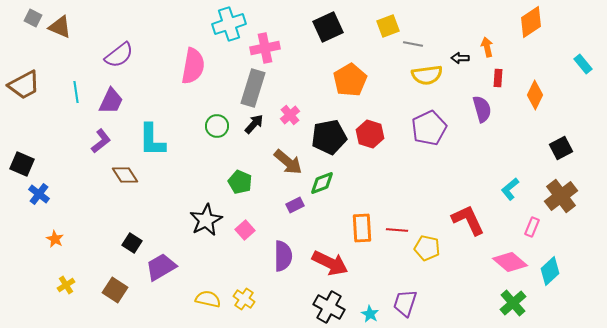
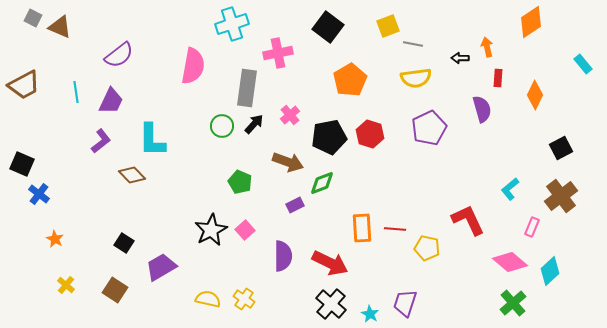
cyan cross at (229, 24): moved 3 px right
black square at (328, 27): rotated 28 degrees counterclockwise
pink cross at (265, 48): moved 13 px right, 5 px down
yellow semicircle at (427, 75): moved 11 px left, 3 px down
gray rectangle at (253, 88): moved 6 px left; rotated 9 degrees counterclockwise
green circle at (217, 126): moved 5 px right
brown arrow at (288, 162): rotated 20 degrees counterclockwise
brown diamond at (125, 175): moved 7 px right; rotated 12 degrees counterclockwise
black star at (206, 220): moved 5 px right, 10 px down
red line at (397, 230): moved 2 px left, 1 px up
black square at (132, 243): moved 8 px left
yellow cross at (66, 285): rotated 18 degrees counterclockwise
black cross at (329, 307): moved 2 px right, 3 px up; rotated 12 degrees clockwise
